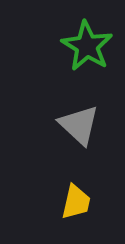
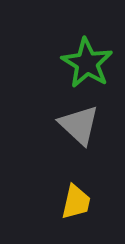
green star: moved 17 px down
